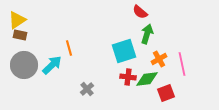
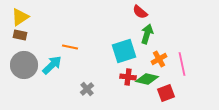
yellow triangle: moved 3 px right, 3 px up
orange line: moved 1 px right, 1 px up; rotated 63 degrees counterclockwise
green diamond: rotated 20 degrees clockwise
